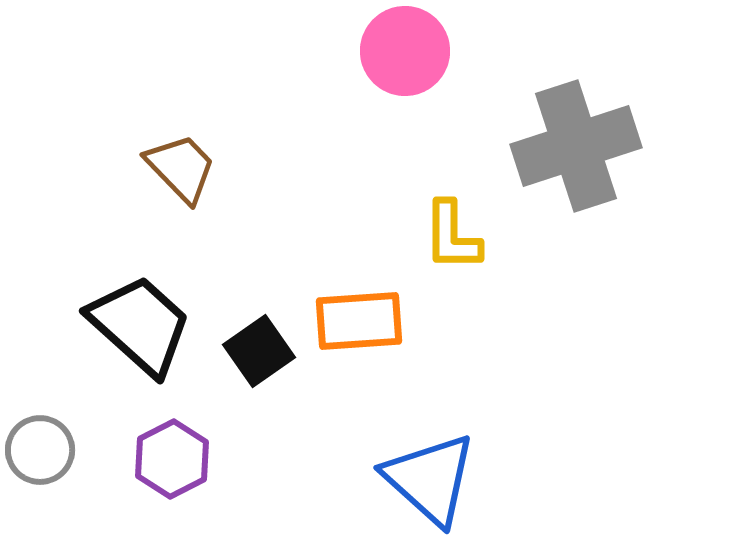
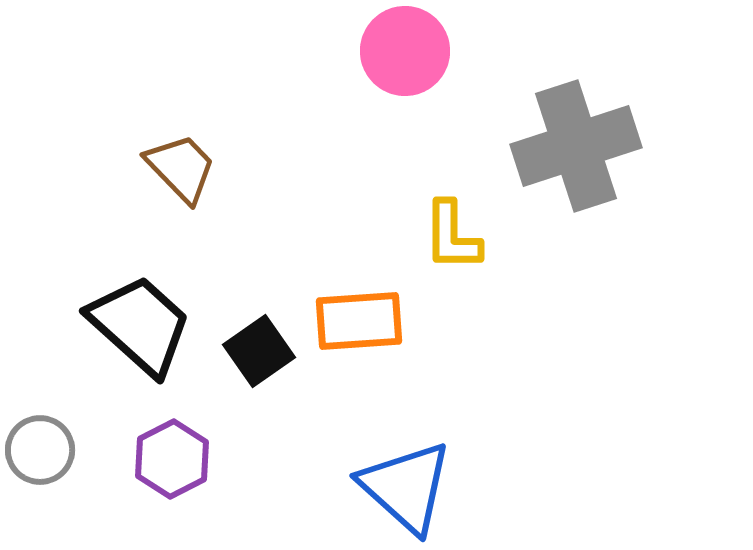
blue triangle: moved 24 px left, 8 px down
